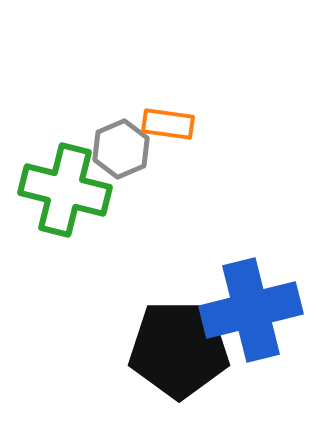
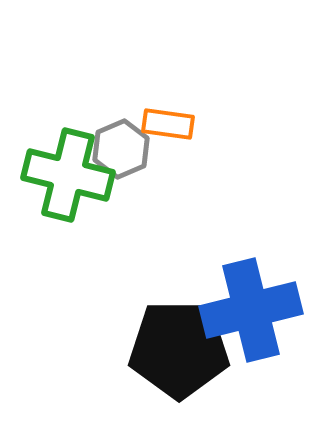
green cross: moved 3 px right, 15 px up
